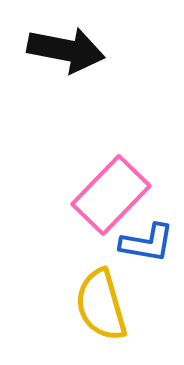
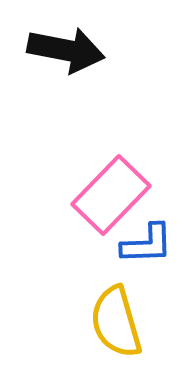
blue L-shape: moved 1 px down; rotated 12 degrees counterclockwise
yellow semicircle: moved 15 px right, 17 px down
